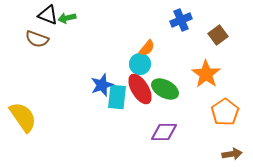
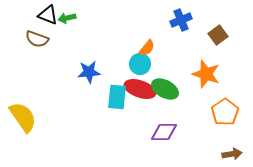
orange star: rotated 16 degrees counterclockwise
blue star: moved 13 px left, 13 px up; rotated 15 degrees clockwise
red ellipse: rotated 40 degrees counterclockwise
